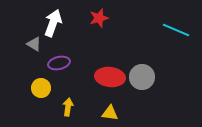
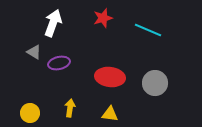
red star: moved 4 px right
cyan line: moved 28 px left
gray triangle: moved 8 px down
gray circle: moved 13 px right, 6 px down
yellow circle: moved 11 px left, 25 px down
yellow arrow: moved 2 px right, 1 px down
yellow triangle: moved 1 px down
